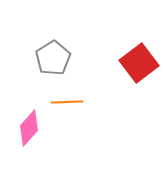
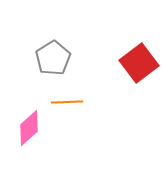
pink diamond: rotated 6 degrees clockwise
